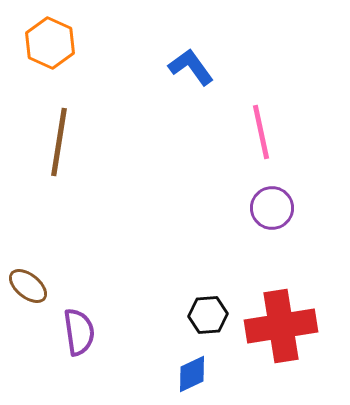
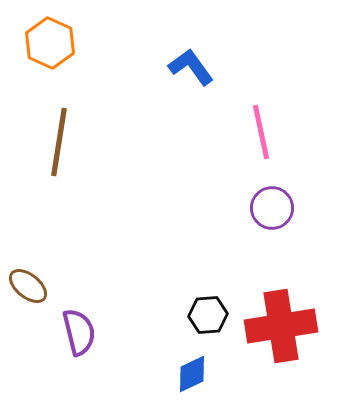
purple semicircle: rotated 6 degrees counterclockwise
